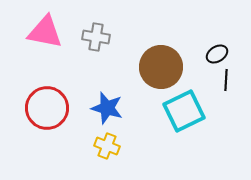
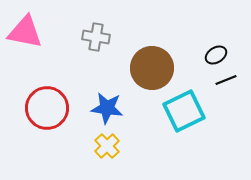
pink triangle: moved 20 px left
black ellipse: moved 1 px left, 1 px down
brown circle: moved 9 px left, 1 px down
black line: rotated 65 degrees clockwise
blue star: rotated 8 degrees counterclockwise
yellow cross: rotated 25 degrees clockwise
